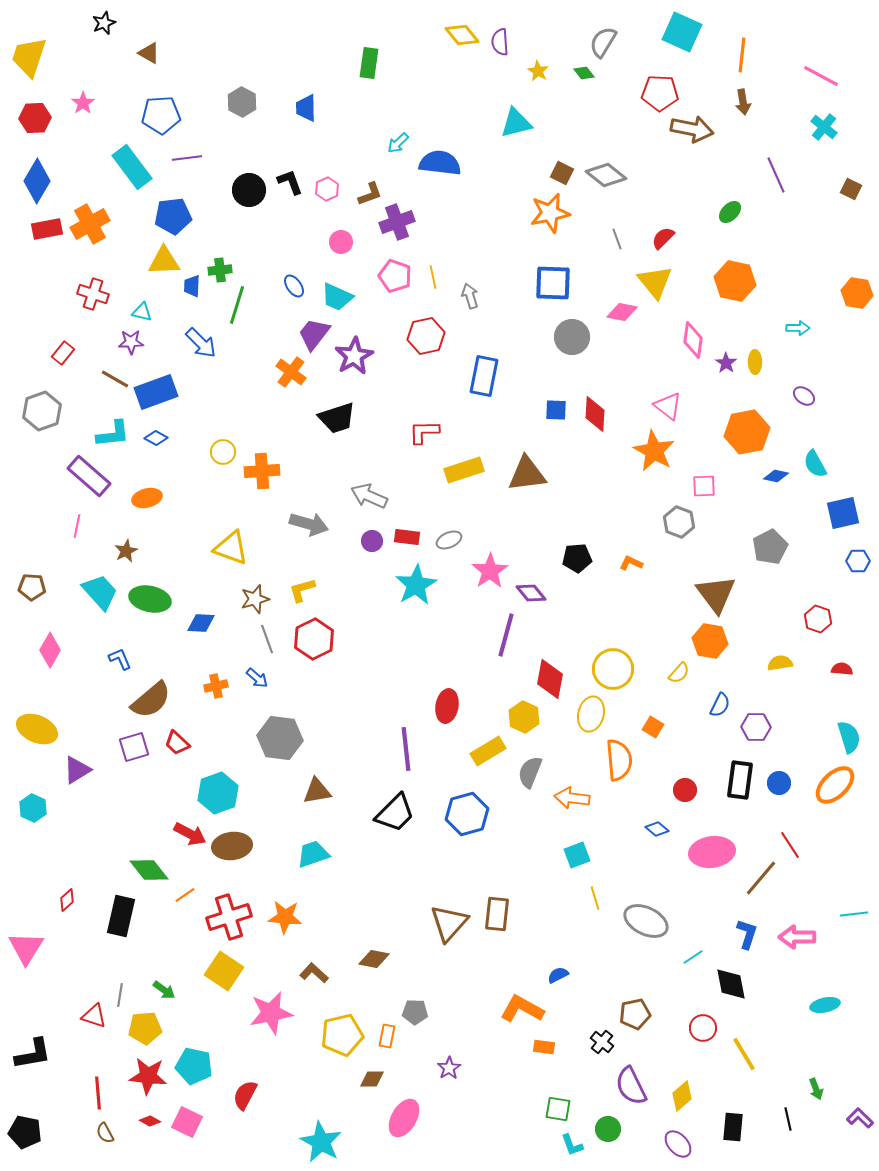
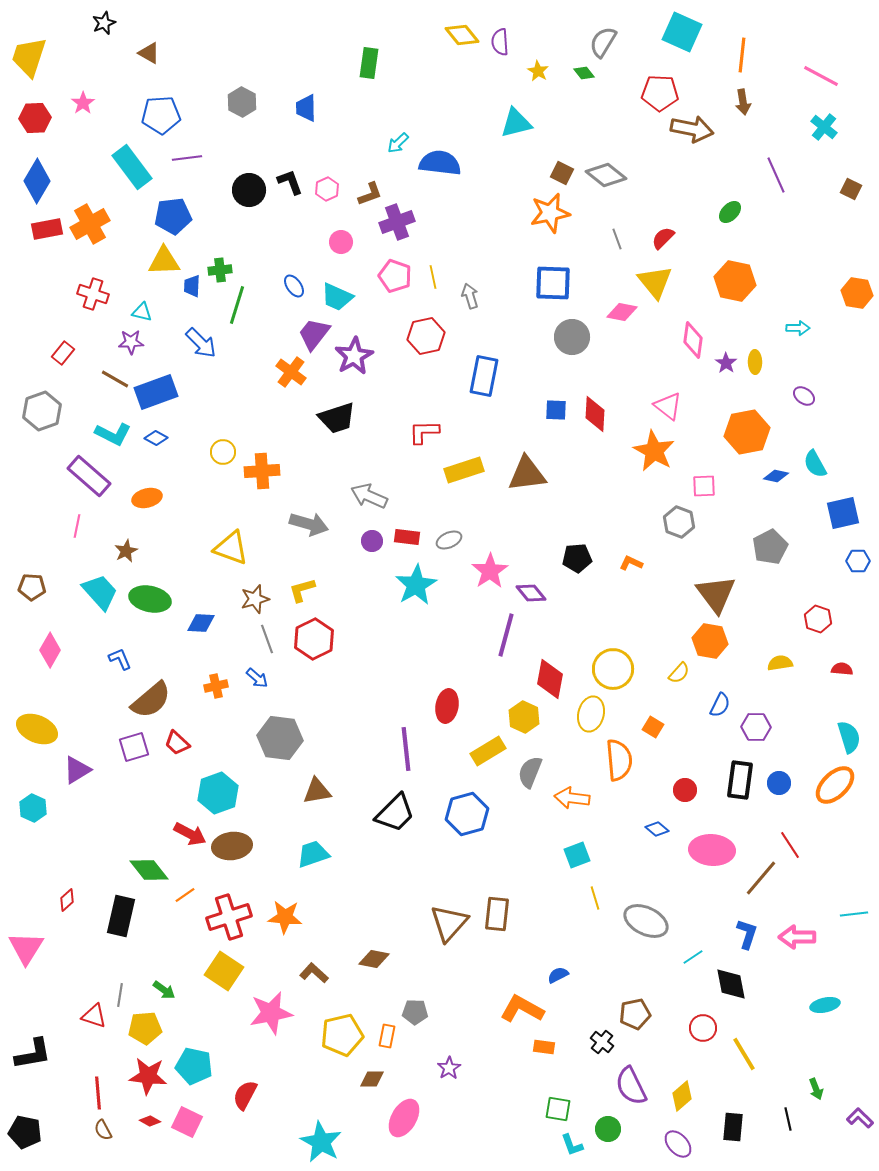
cyan L-shape at (113, 434): rotated 33 degrees clockwise
pink ellipse at (712, 852): moved 2 px up; rotated 12 degrees clockwise
brown semicircle at (105, 1133): moved 2 px left, 3 px up
